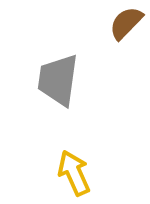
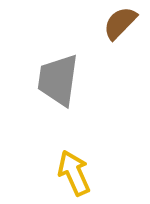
brown semicircle: moved 6 px left
